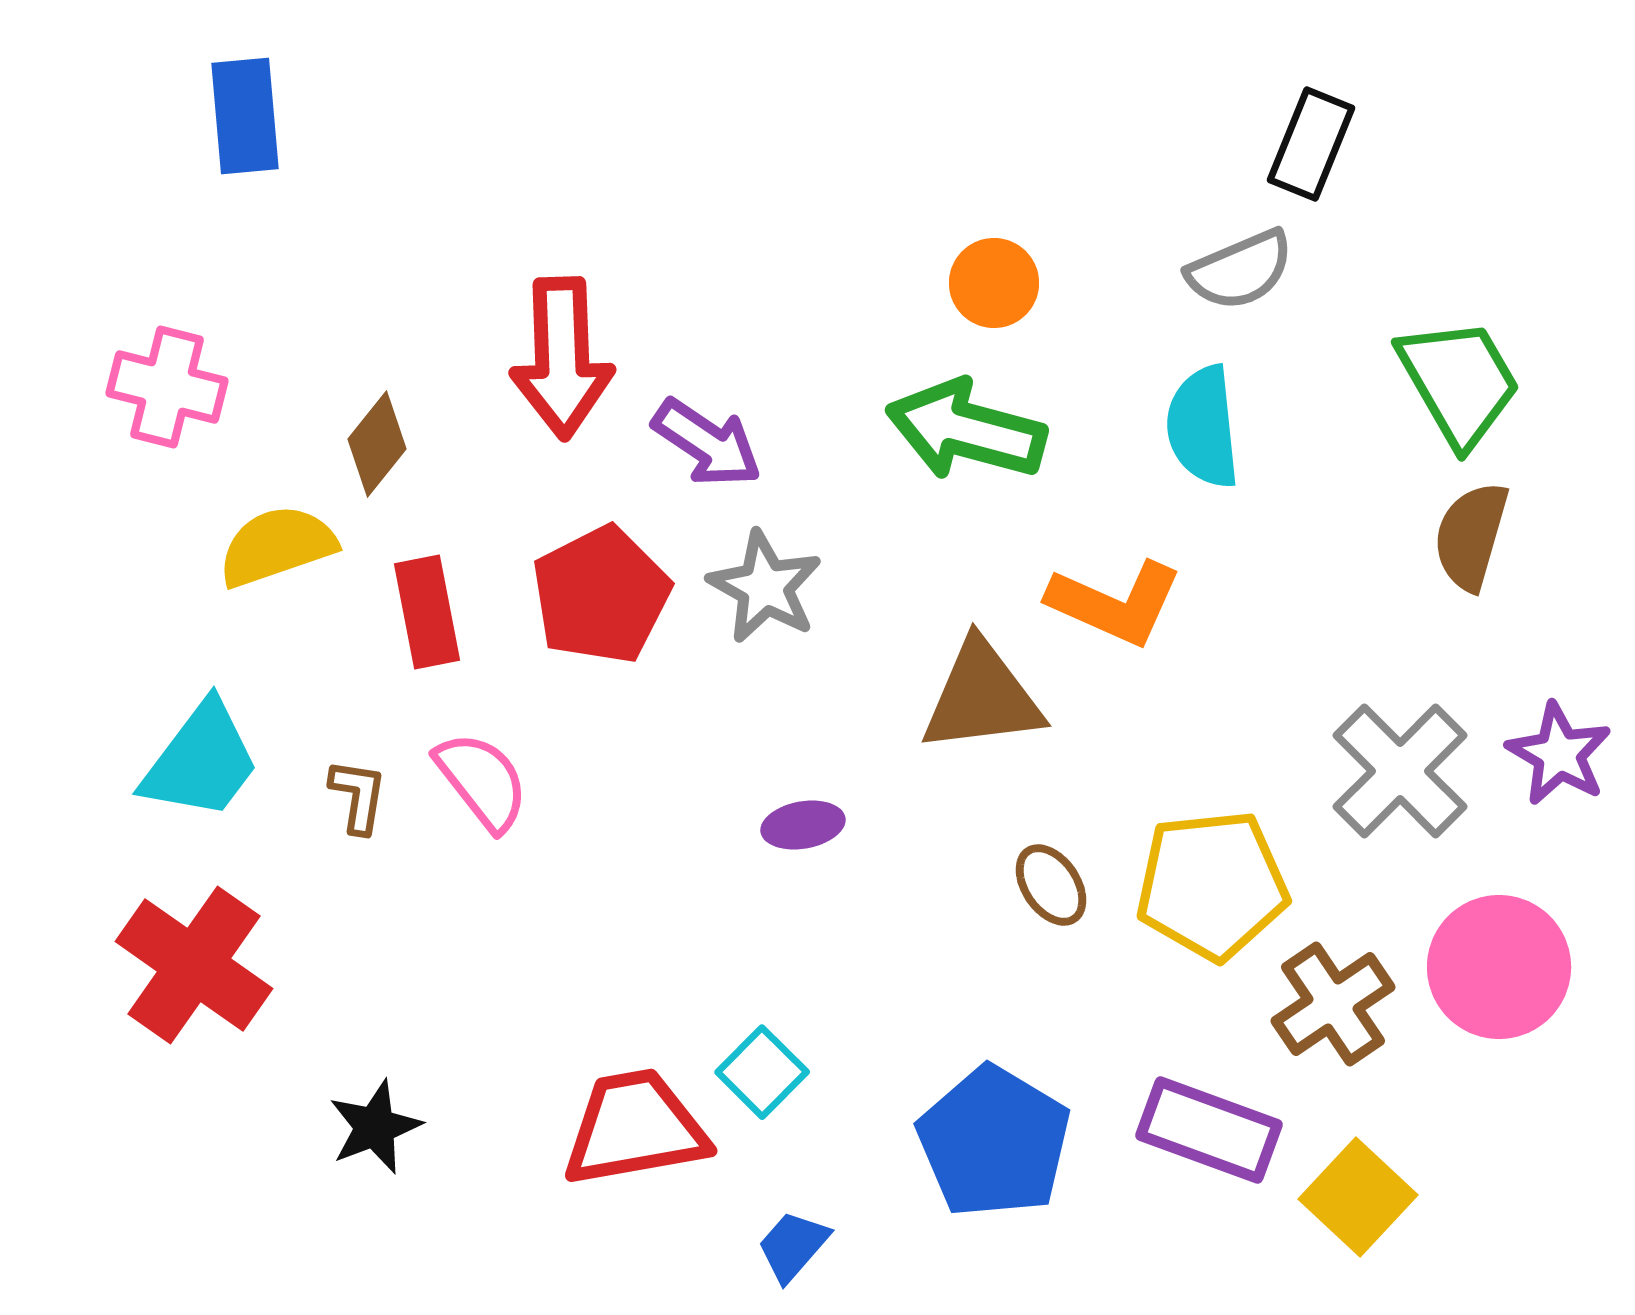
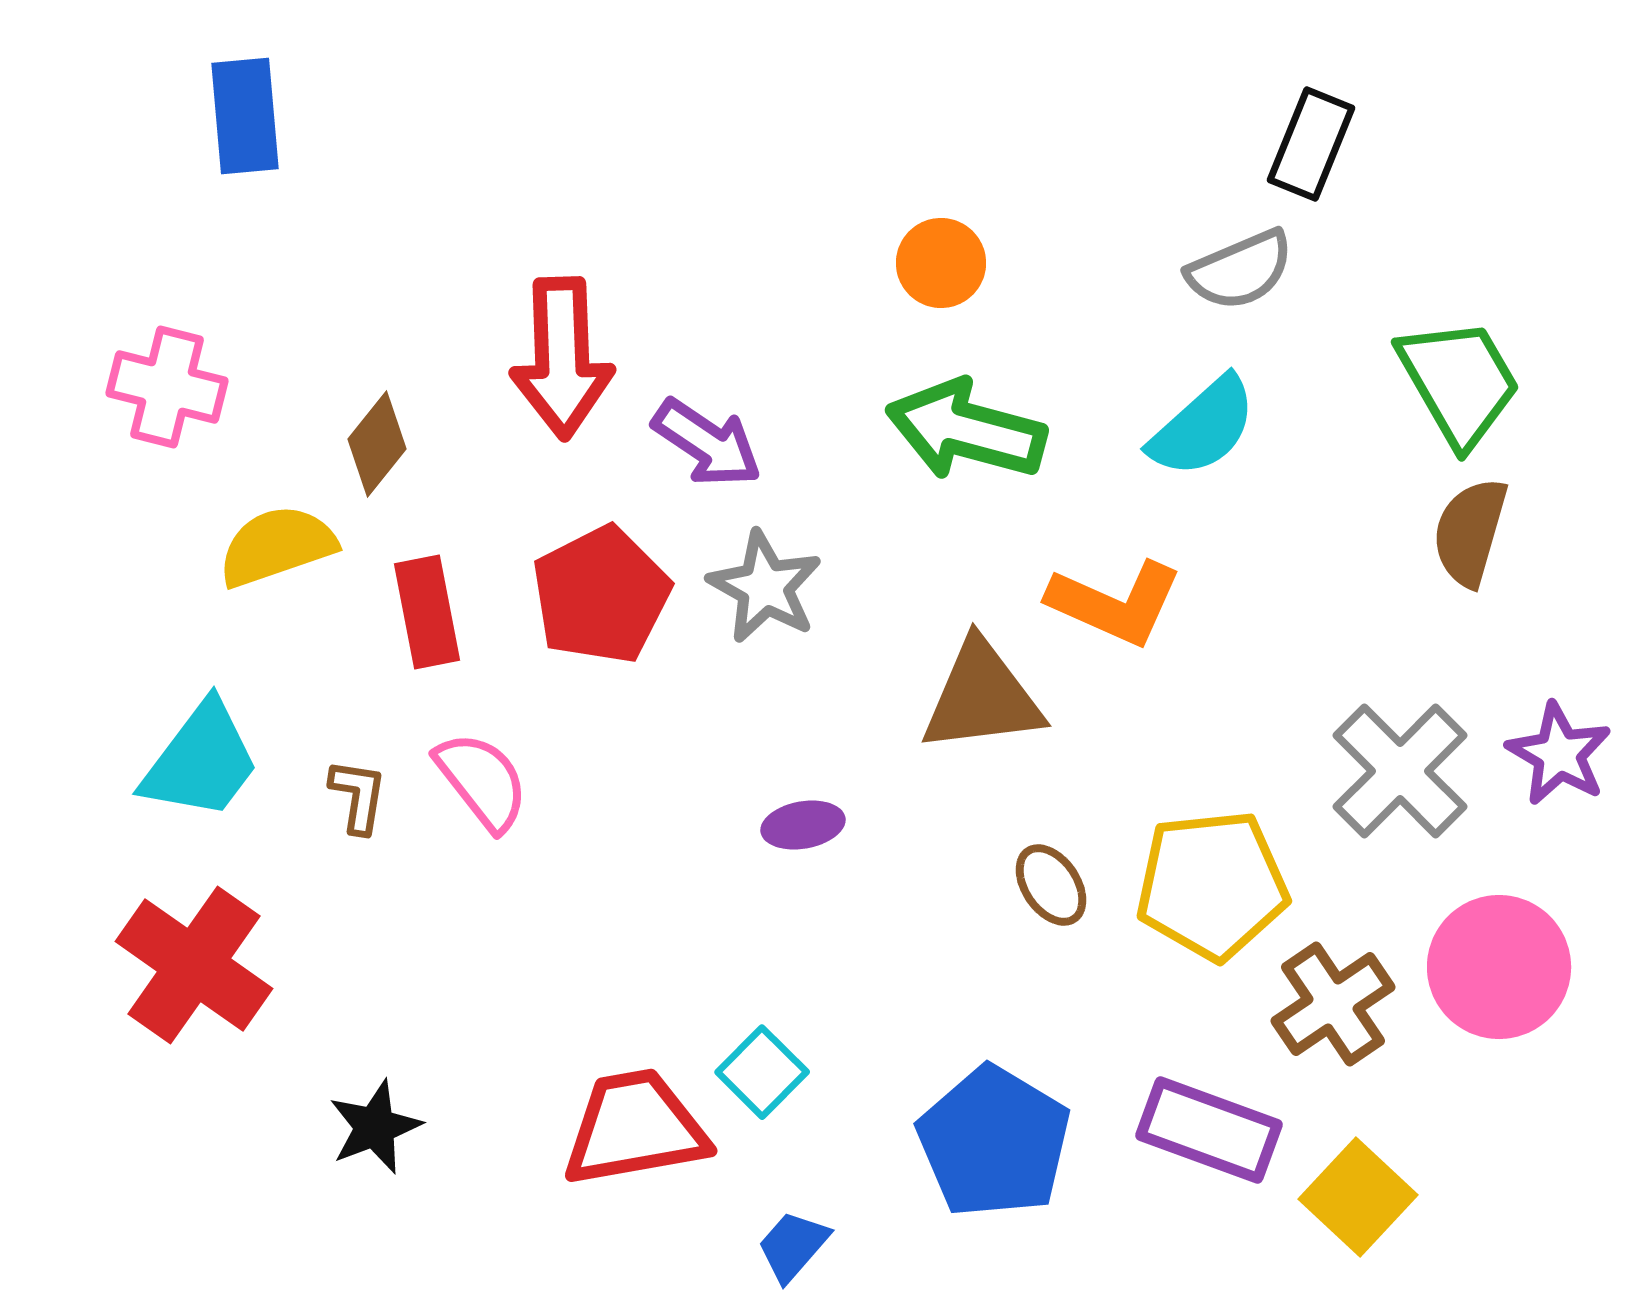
orange circle: moved 53 px left, 20 px up
cyan semicircle: rotated 126 degrees counterclockwise
brown semicircle: moved 1 px left, 4 px up
